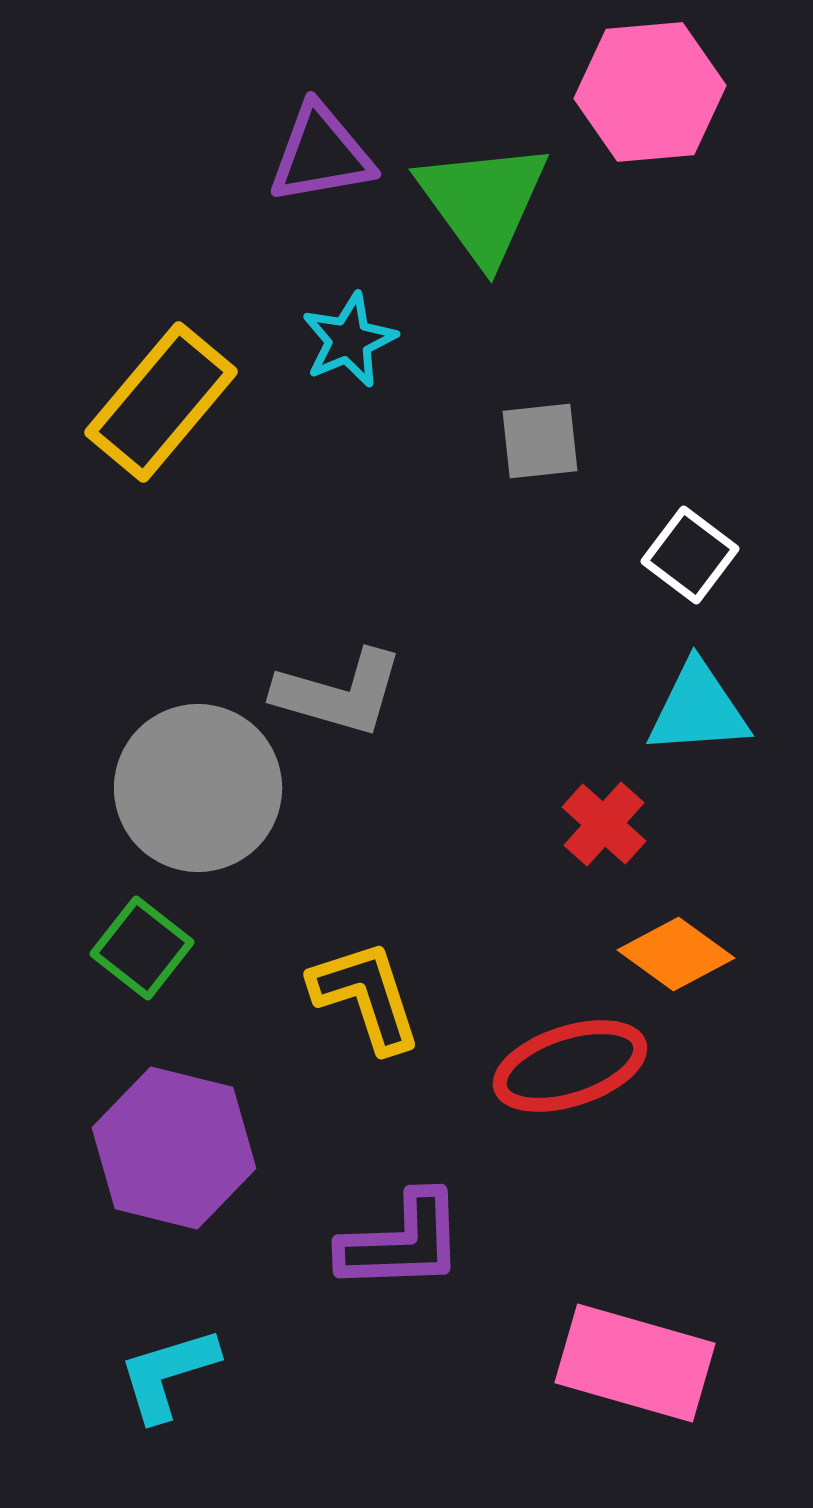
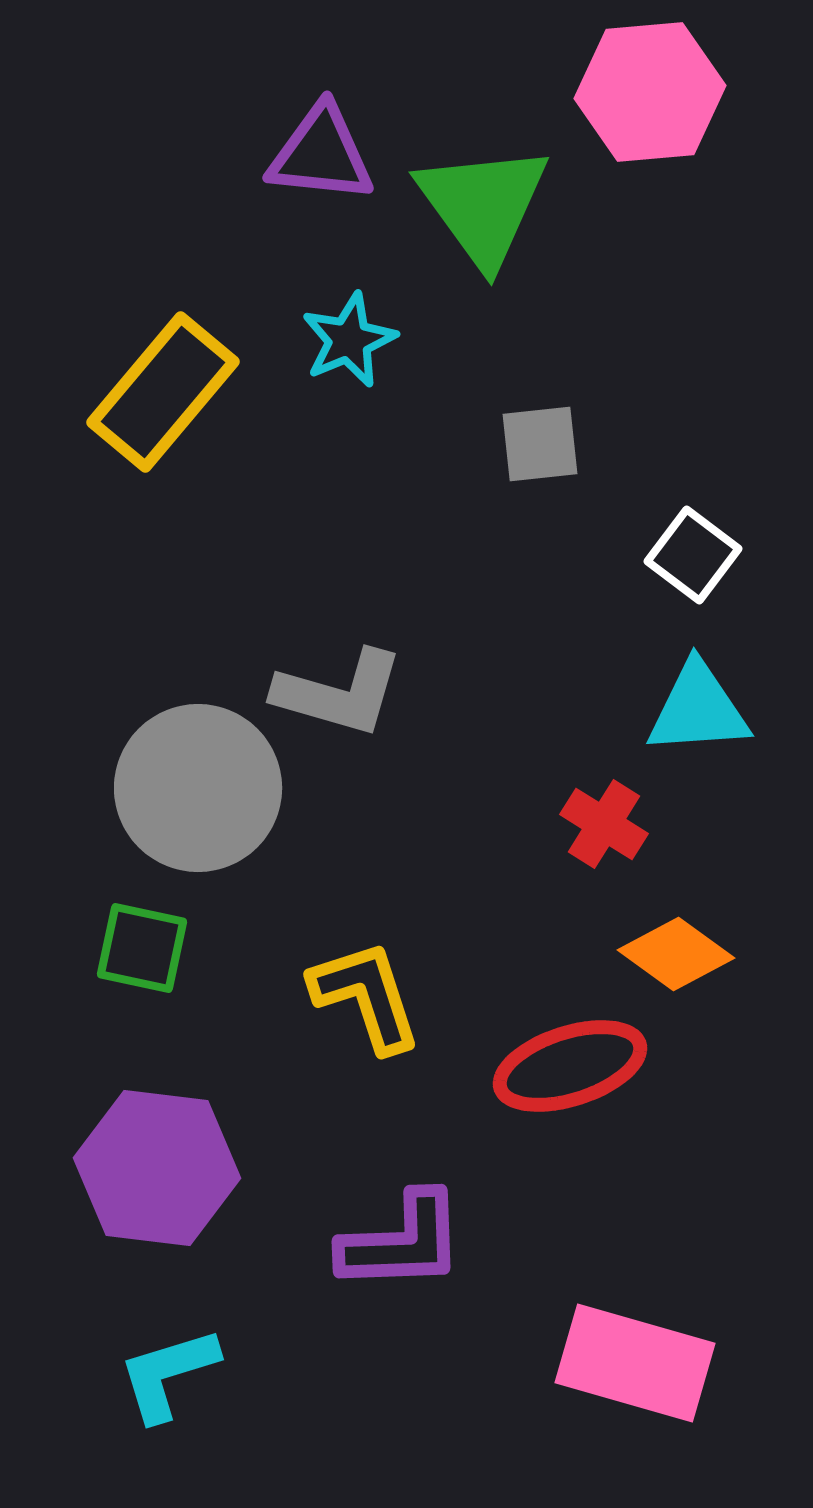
purple triangle: rotated 16 degrees clockwise
green triangle: moved 3 px down
yellow rectangle: moved 2 px right, 10 px up
gray square: moved 3 px down
white square: moved 3 px right
red cross: rotated 10 degrees counterclockwise
green square: rotated 26 degrees counterclockwise
purple hexagon: moved 17 px left, 20 px down; rotated 7 degrees counterclockwise
